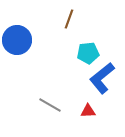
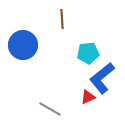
brown line: moved 7 px left; rotated 24 degrees counterclockwise
blue circle: moved 6 px right, 5 px down
gray line: moved 4 px down
red triangle: moved 14 px up; rotated 21 degrees counterclockwise
